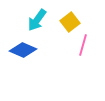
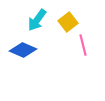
yellow square: moved 2 px left
pink line: rotated 30 degrees counterclockwise
